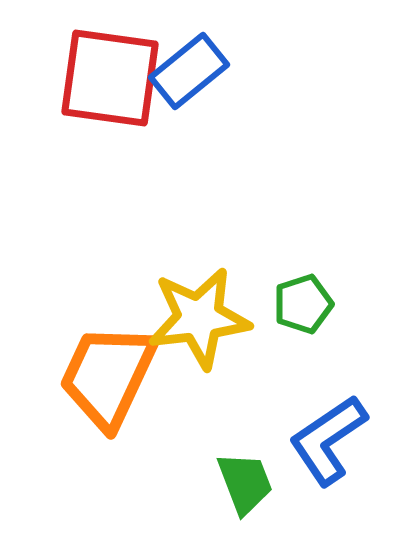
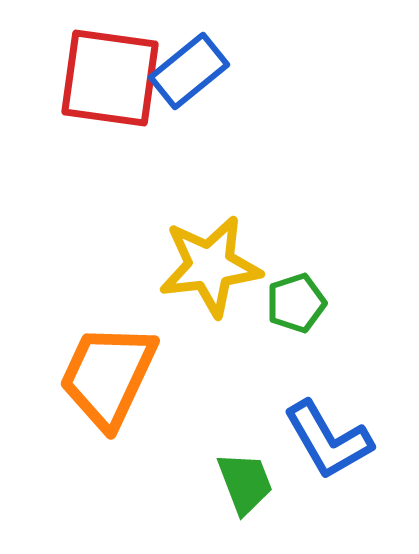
green pentagon: moved 7 px left, 1 px up
yellow star: moved 11 px right, 52 px up
blue L-shape: rotated 86 degrees counterclockwise
